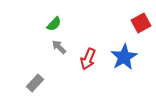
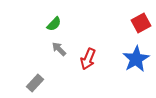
gray arrow: moved 2 px down
blue star: moved 12 px right, 2 px down
